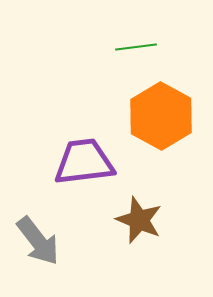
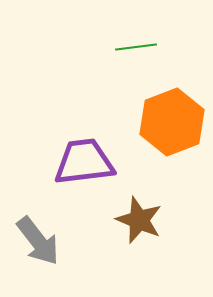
orange hexagon: moved 11 px right, 6 px down; rotated 10 degrees clockwise
